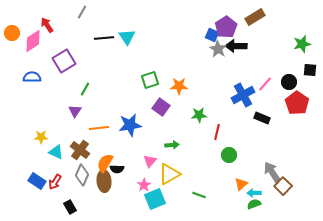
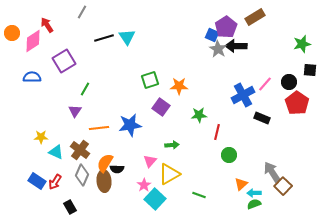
black line at (104, 38): rotated 12 degrees counterclockwise
cyan square at (155, 199): rotated 25 degrees counterclockwise
